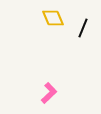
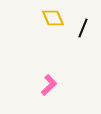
pink L-shape: moved 8 px up
